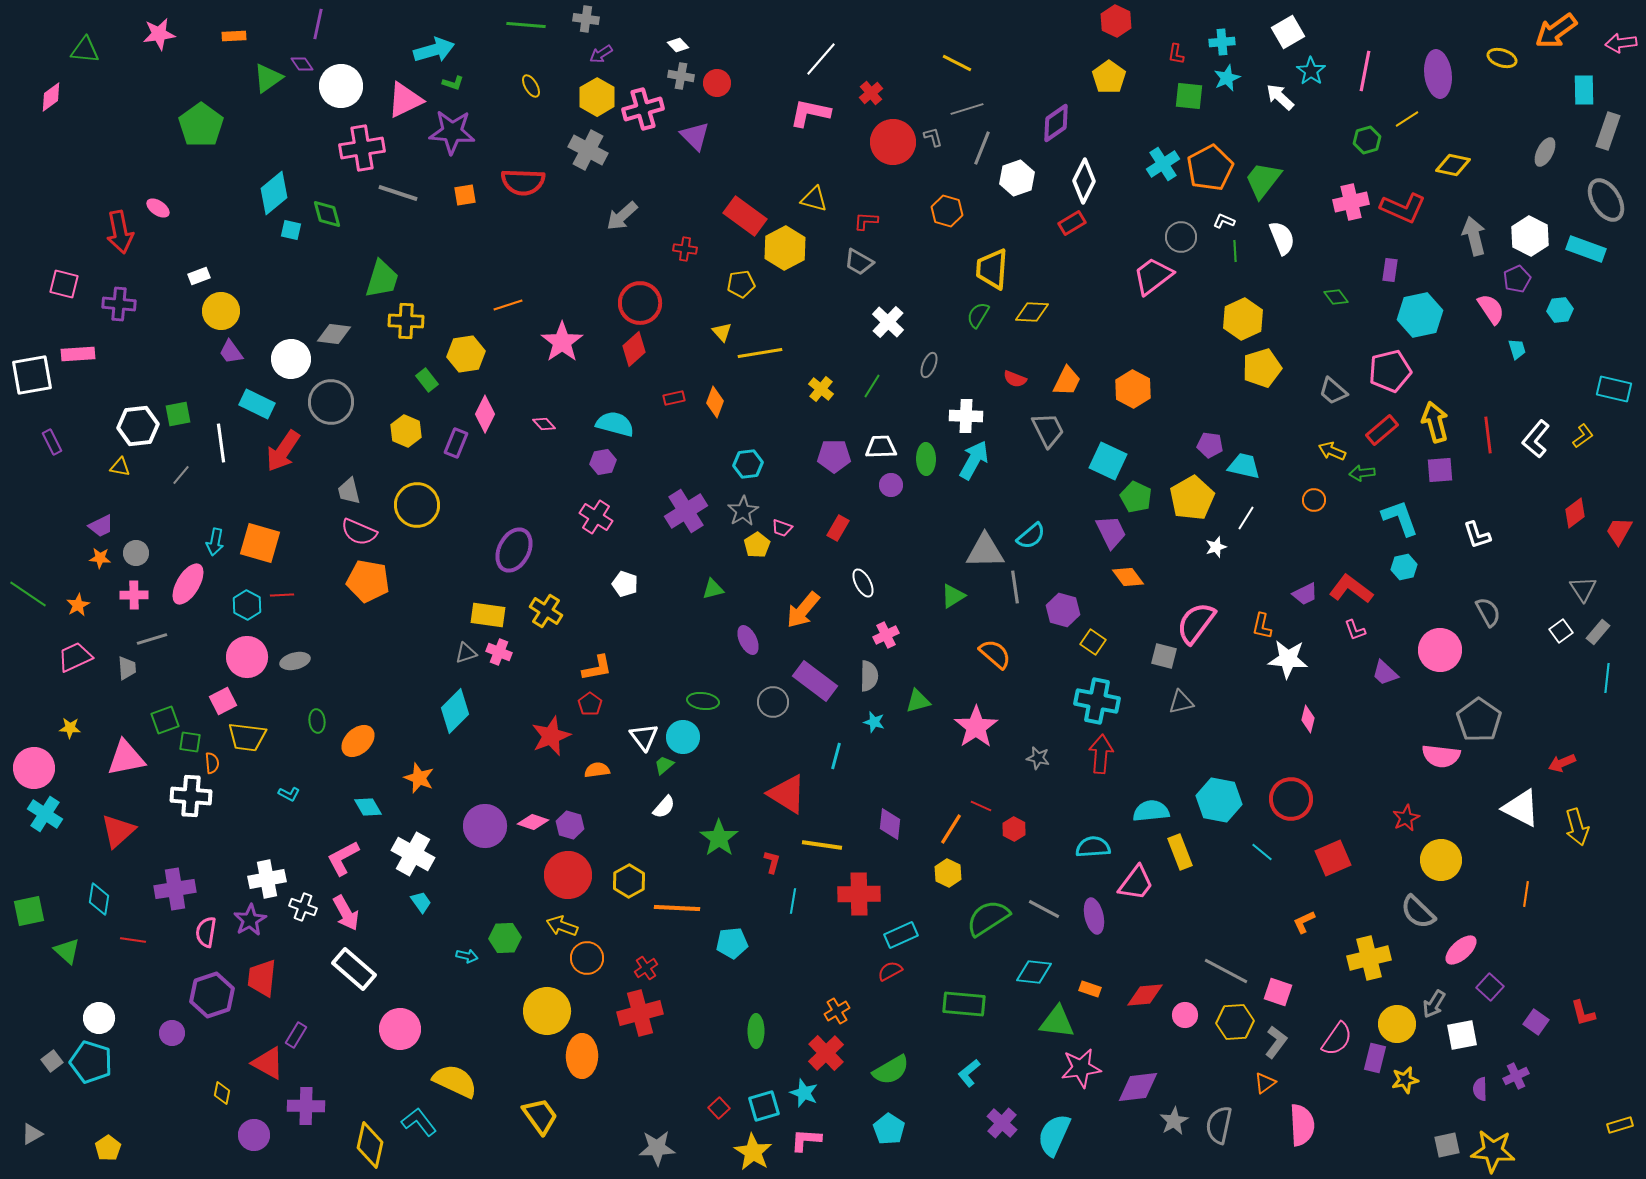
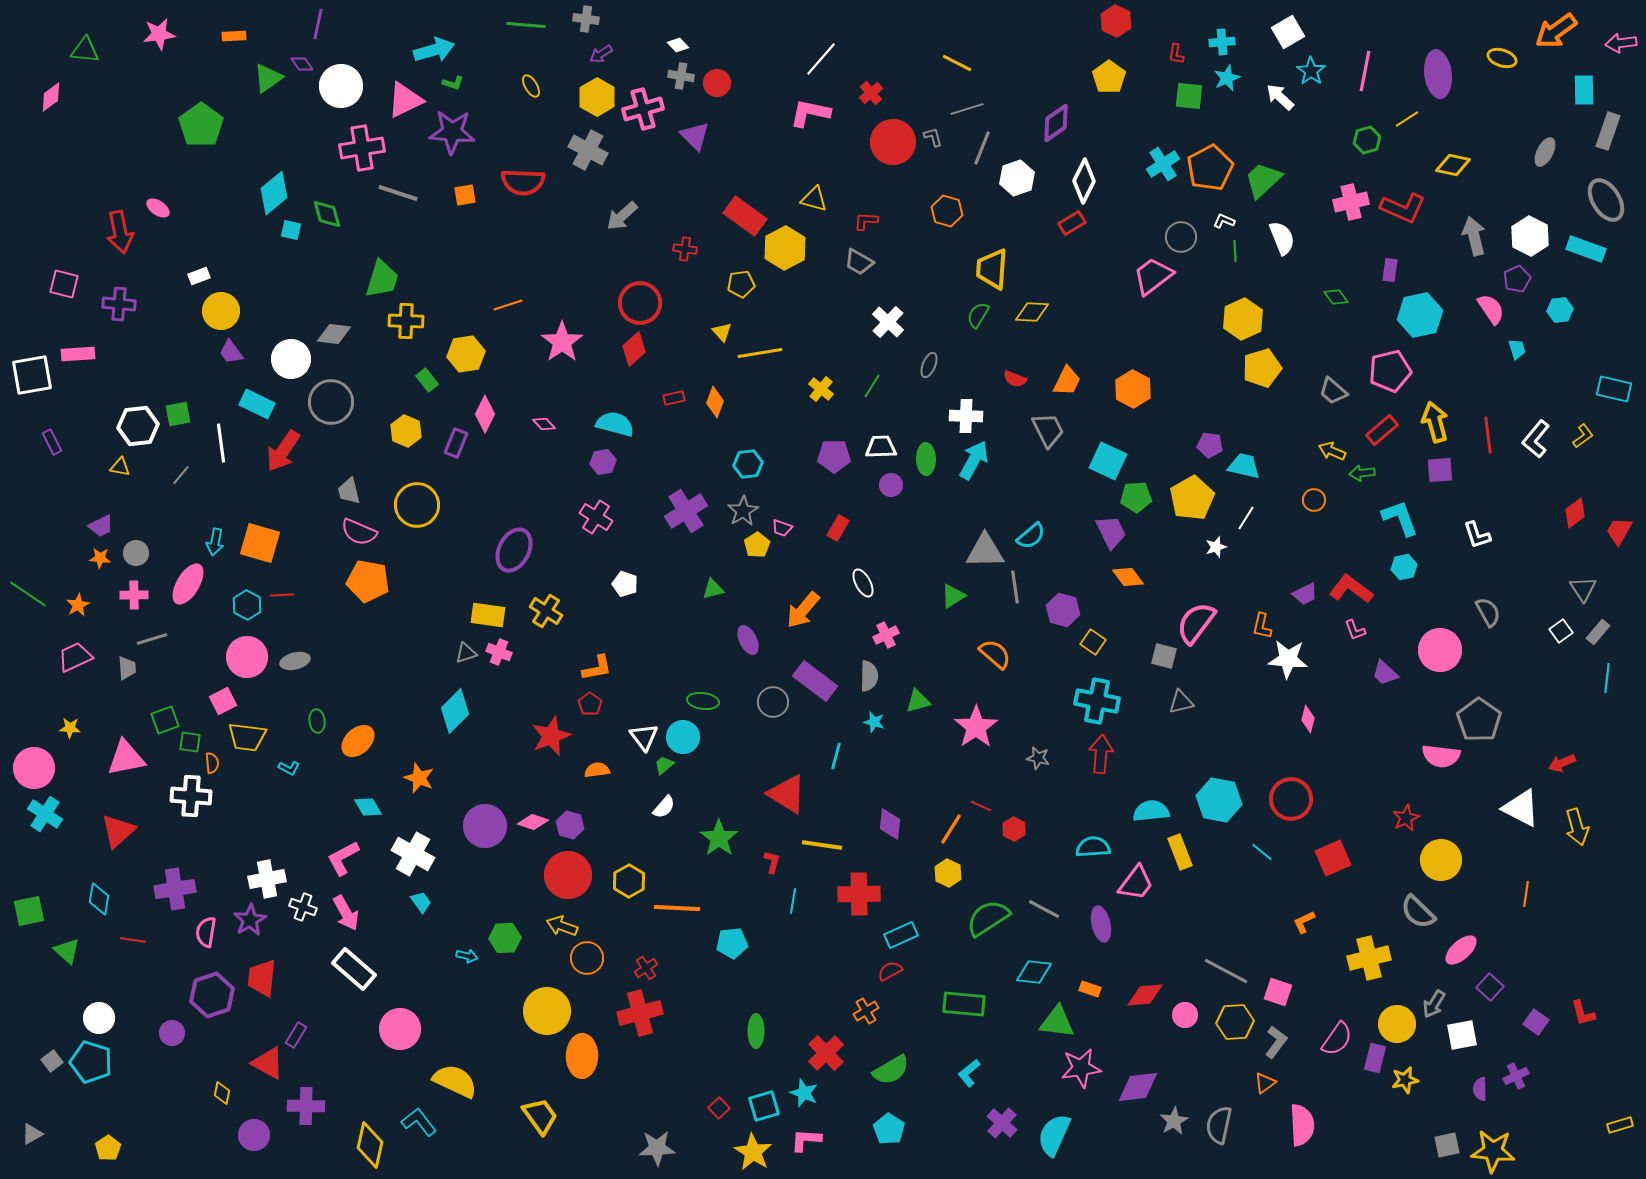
green trapezoid at (1263, 180): rotated 9 degrees clockwise
green pentagon at (1136, 497): rotated 28 degrees counterclockwise
cyan L-shape at (289, 794): moved 26 px up
purple ellipse at (1094, 916): moved 7 px right, 8 px down
orange cross at (837, 1011): moved 29 px right
